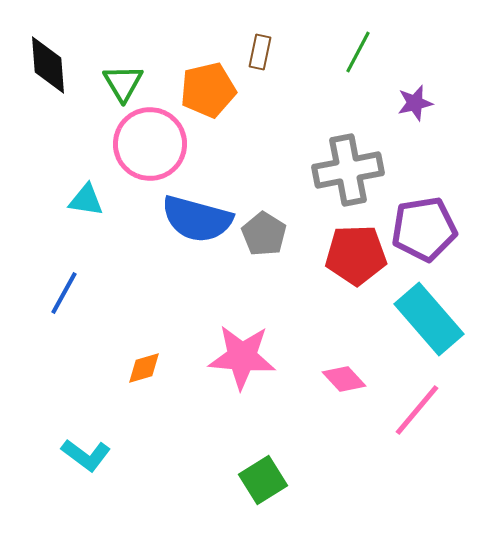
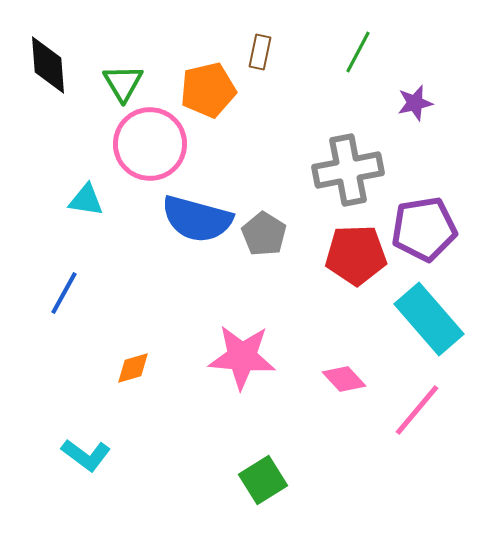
orange diamond: moved 11 px left
